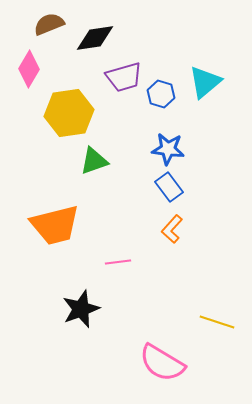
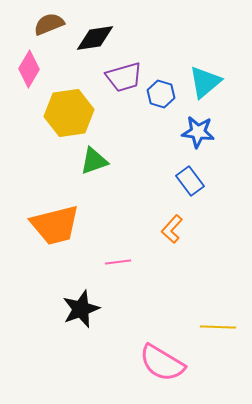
blue star: moved 30 px right, 17 px up
blue rectangle: moved 21 px right, 6 px up
yellow line: moved 1 px right, 5 px down; rotated 16 degrees counterclockwise
